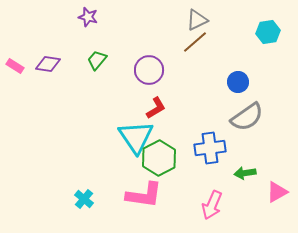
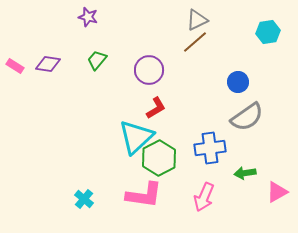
cyan triangle: rotated 21 degrees clockwise
pink arrow: moved 8 px left, 8 px up
